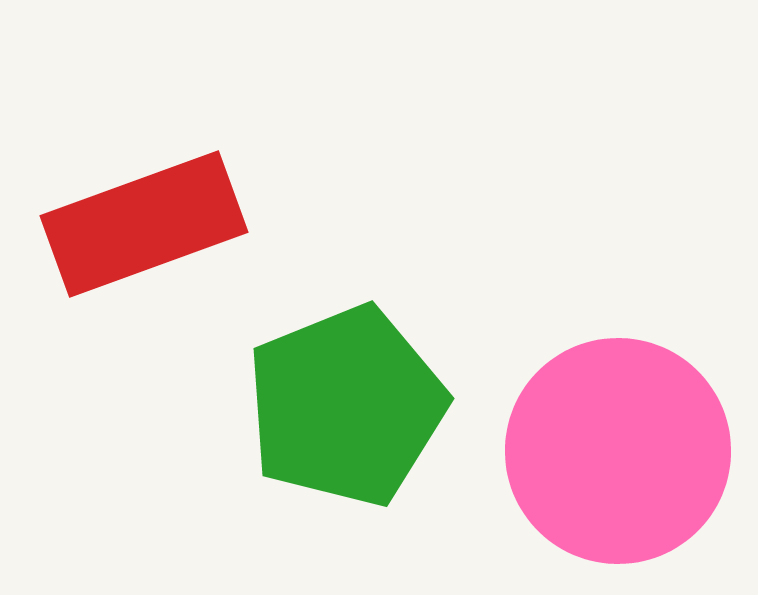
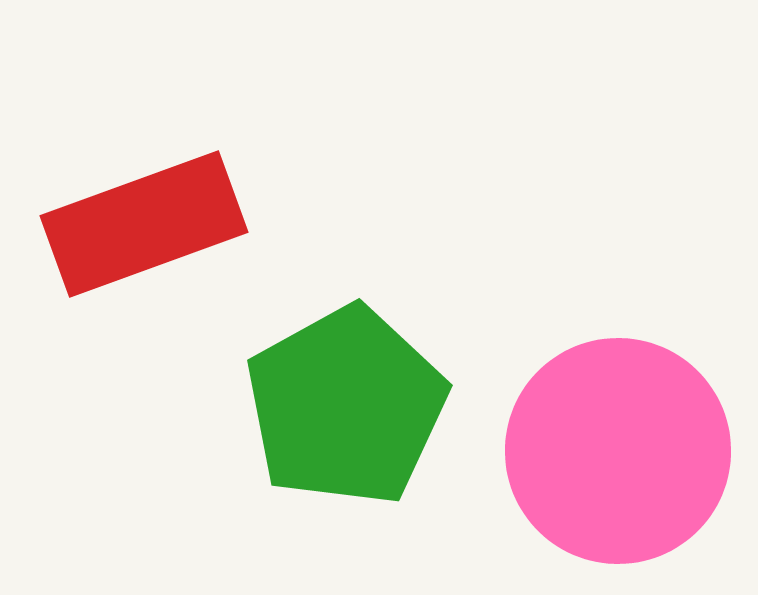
green pentagon: rotated 7 degrees counterclockwise
